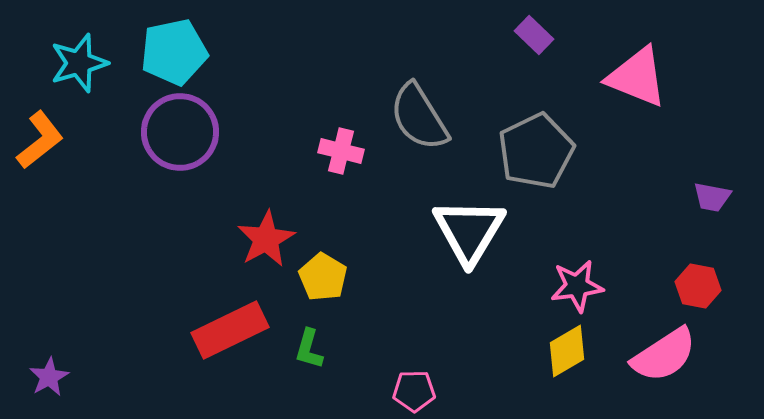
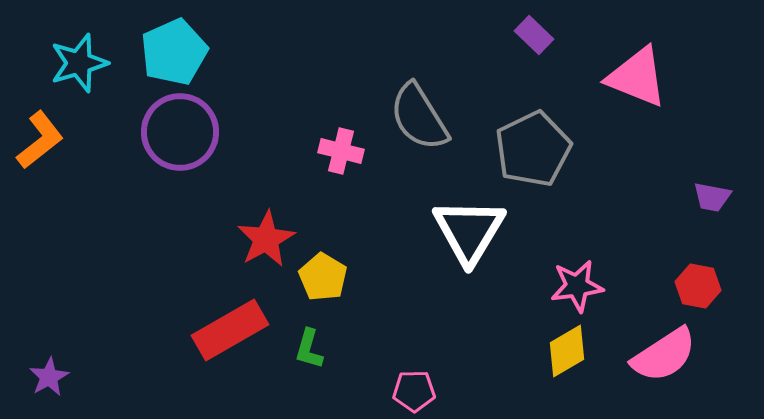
cyan pentagon: rotated 12 degrees counterclockwise
gray pentagon: moved 3 px left, 2 px up
red rectangle: rotated 4 degrees counterclockwise
